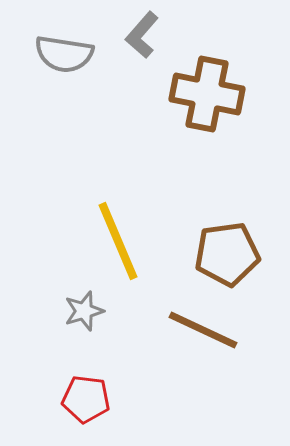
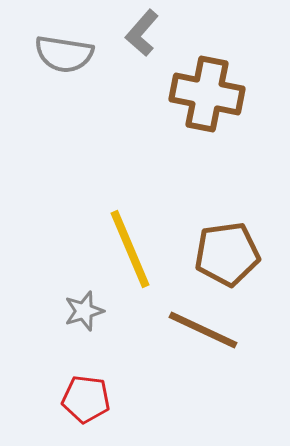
gray L-shape: moved 2 px up
yellow line: moved 12 px right, 8 px down
